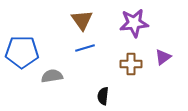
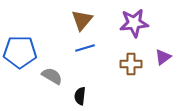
brown triangle: rotated 15 degrees clockwise
blue pentagon: moved 2 px left
gray semicircle: rotated 40 degrees clockwise
black semicircle: moved 23 px left
